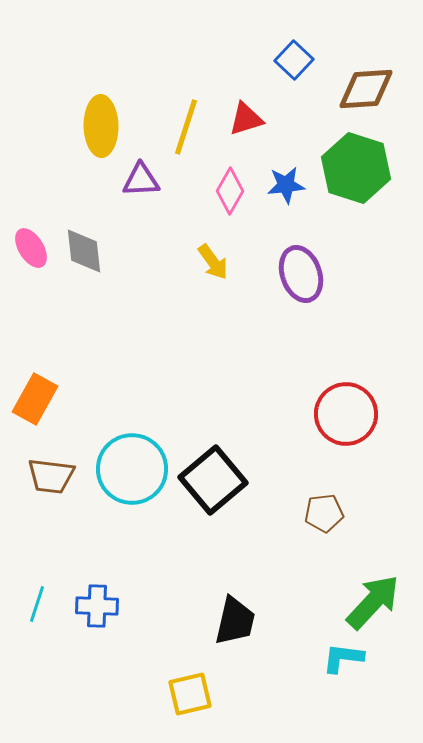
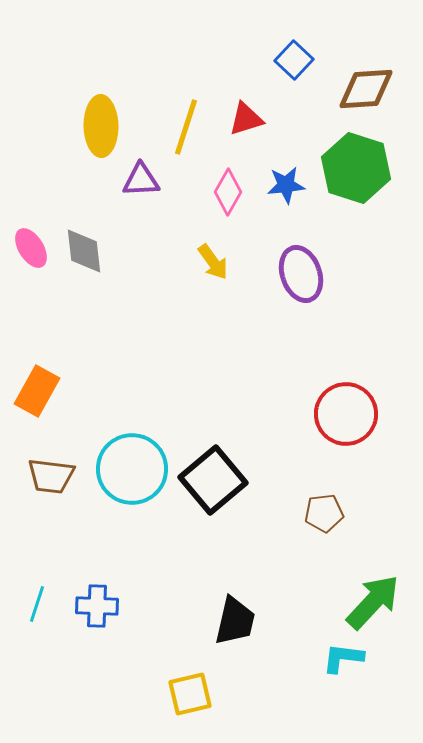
pink diamond: moved 2 px left, 1 px down
orange rectangle: moved 2 px right, 8 px up
